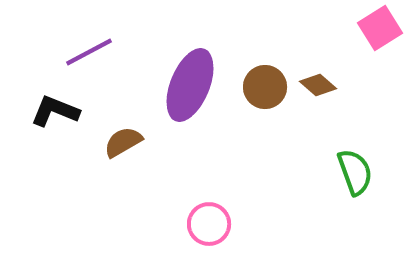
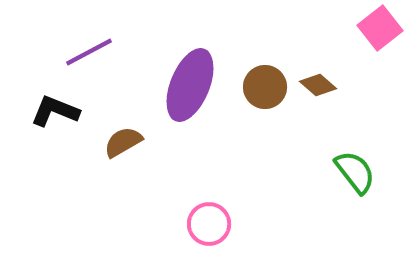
pink square: rotated 6 degrees counterclockwise
green semicircle: rotated 18 degrees counterclockwise
